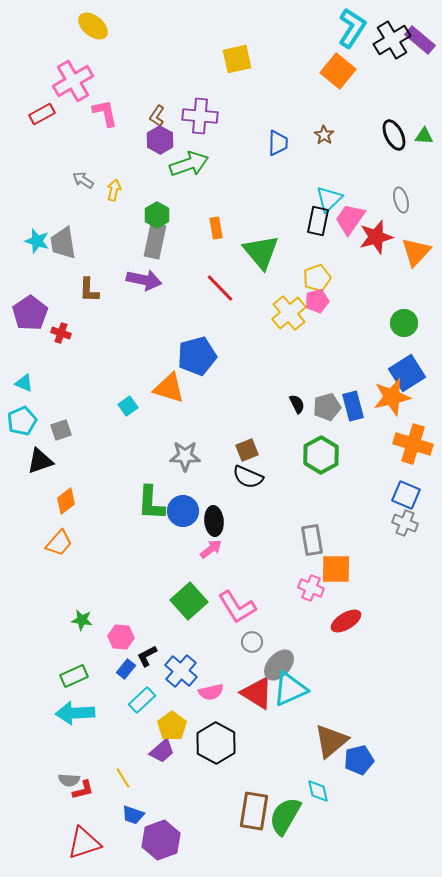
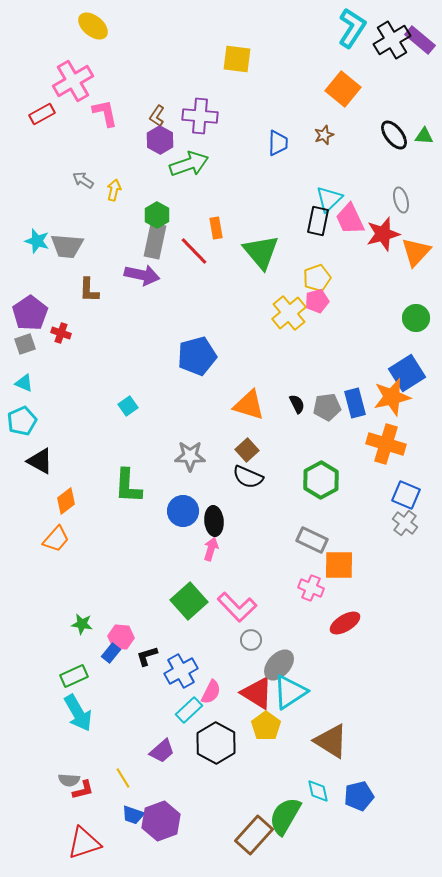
yellow square at (237, 59): rotated 20 degrees clockwise
orange square at (338, 71): moved 5 px right, 18 px down
brown star at (324, 135): rotated 18 degrees clockwise
black ellipse at (394, 135): rotated 12 degrees counterclockwise
pink trapezoid at (350, 219): rotated 60 degrees counterclockwise
red star at (376, 237): moved 7 px right, 3 px up
gray trapezoid at (63, 243): moved 4 px right, 3 px down; rotated 76 degrees counterclockwise
purple arrow at (144, 280): moved 2 px left, 5 px up
red line at (220, 288): moved 26 px left, 37 px up
green circle at (404, 323): moved 12 px right, 5 px up
orange triangle at (169, 388): moved 80 px right, 17 px down
blue rectangle at (353, 406): moved 2 px right, 3 px up
gray pentagon at (327, 407): rotated 8 degrees clockwise
gray square at (61, 430): moved 36 px left, 86 px up
orange cross at (413, 444): moved 27 px left
brown square at (247, 450): rotated 20 degrees counterclockwise
green hexagon at (321, 455): moved 25 px down
gray star at (185, 456): moved 5 px right
black triangle at (40, 461): rotated 48 degrees clockwise
green L-shape at (151, 503): moved 23 px left, 17 px up
gray cross at (405, 523): rotated 15 degrees clockwise
gray rectangle at (312, 540): rotated 56 degrees counterclockwise
orange trapezoid at (59, 543): moved 3 px left, 4 px up
pink arrow at (211, 549): rotated 35 degrees counterclockwise
orange square at (336, 569): moved 3 px right, 4 px up
pink L-shape at (237, 607): rotated 12 degrees counterclockwise
green star at (82, 620): moved 4 px down
red ellipse at (346, 621): moved 1 px left, 2 px down
gray circle at (252, 642): moved 1 px left, 2 px up
black L-shape at (147, 656): rotated 10 degrees clockwise
blue rectangle at (126, 669): moved 15 px left, 16 px up
blue cross at (181, 671): rotated 20 degrees clockwise
cyan triangle at (290, 689): moved 3 px down; rotated 9 degrees counterclockwise
pink semicircle at (211, 692): rotated 50 degrees counterclockwise
cyan rectangle at (142, 700): moved 47 px right, 10 px down
cyan arrow at (75, 713): moved 3 px right; rotated 117 degrees counterclockwise
yellow pentagon at (172, 726): moved 94 px right
brown triangle at (331, 741): rotated 48 degrees counterclockwise
blue pentagon at (359, 760): moved 36 px down
brown rectangle at (254, 811): moved 24 px down; rotated 33 degrees clockwise
purple hexagon at (161, 840): moved 19 px up
